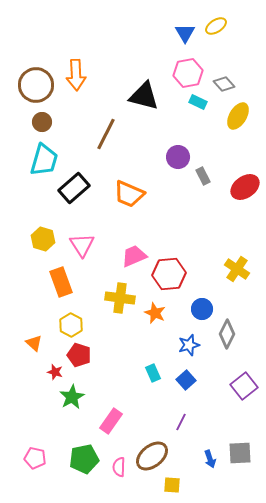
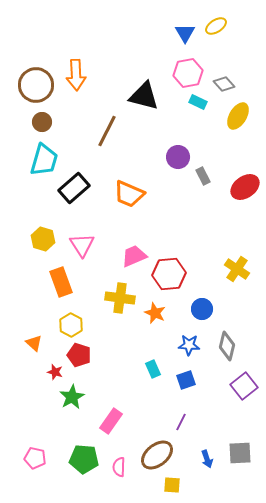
brown line at (106, 134): moved 1 px right, 3 px up
gray diamond at (227, 334): moved 12 px down; rotated 12 degrees counterclockwise
blue star at (189, 345): rotated 20 degrees clockwise
cyan rectangle at (153, 373): moved 4 px up
blue square at (186, 380): rotated 24 degrees clockwise
brown ellipse at (152, 456): moved 5 px right, 1 px up
green pentagon at (84, 459): rotated 16 degrees clockwise
blue arrow at (210, 459): moved 3 px left
